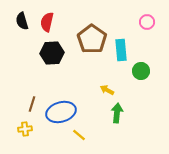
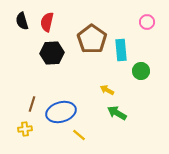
green arrow: rotated 66 degrees counterclockwise
